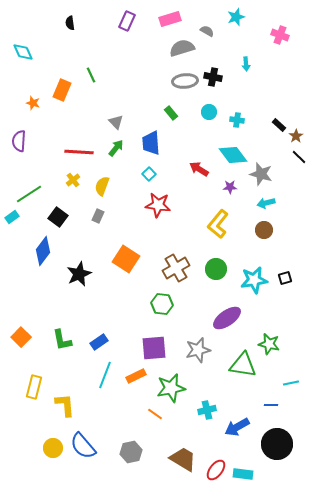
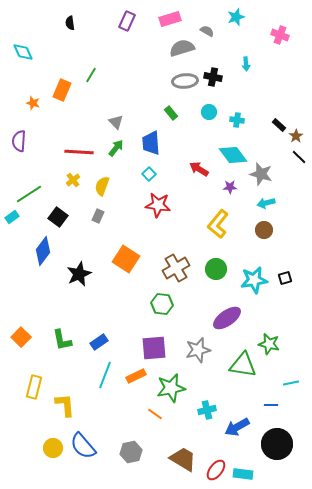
green line at (91, 75): rotated 56 degrees clockwise
